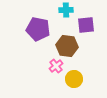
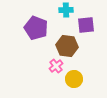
purple pentagon: moved 2 px left, 1 px up; rotated 10 degrees clockwise
